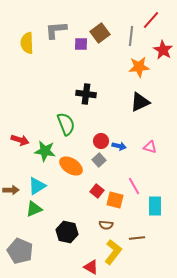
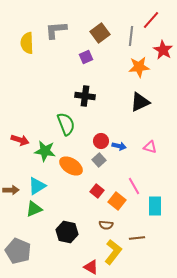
purple square: moved 5 px right, 13 px down; rotated 24 degrees counterclockwise
black cross: moved 1 px left, 2 px down
orange square: moved 2 px right, 1 px down; rotated 24 degrees clockwise
gray pentagon: moved 2 px left
